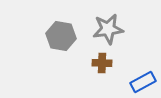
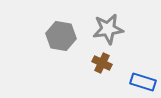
brown cross: rotated 24 degrees clockwise
blue rectangle: rotated 45 degrees clockwise
